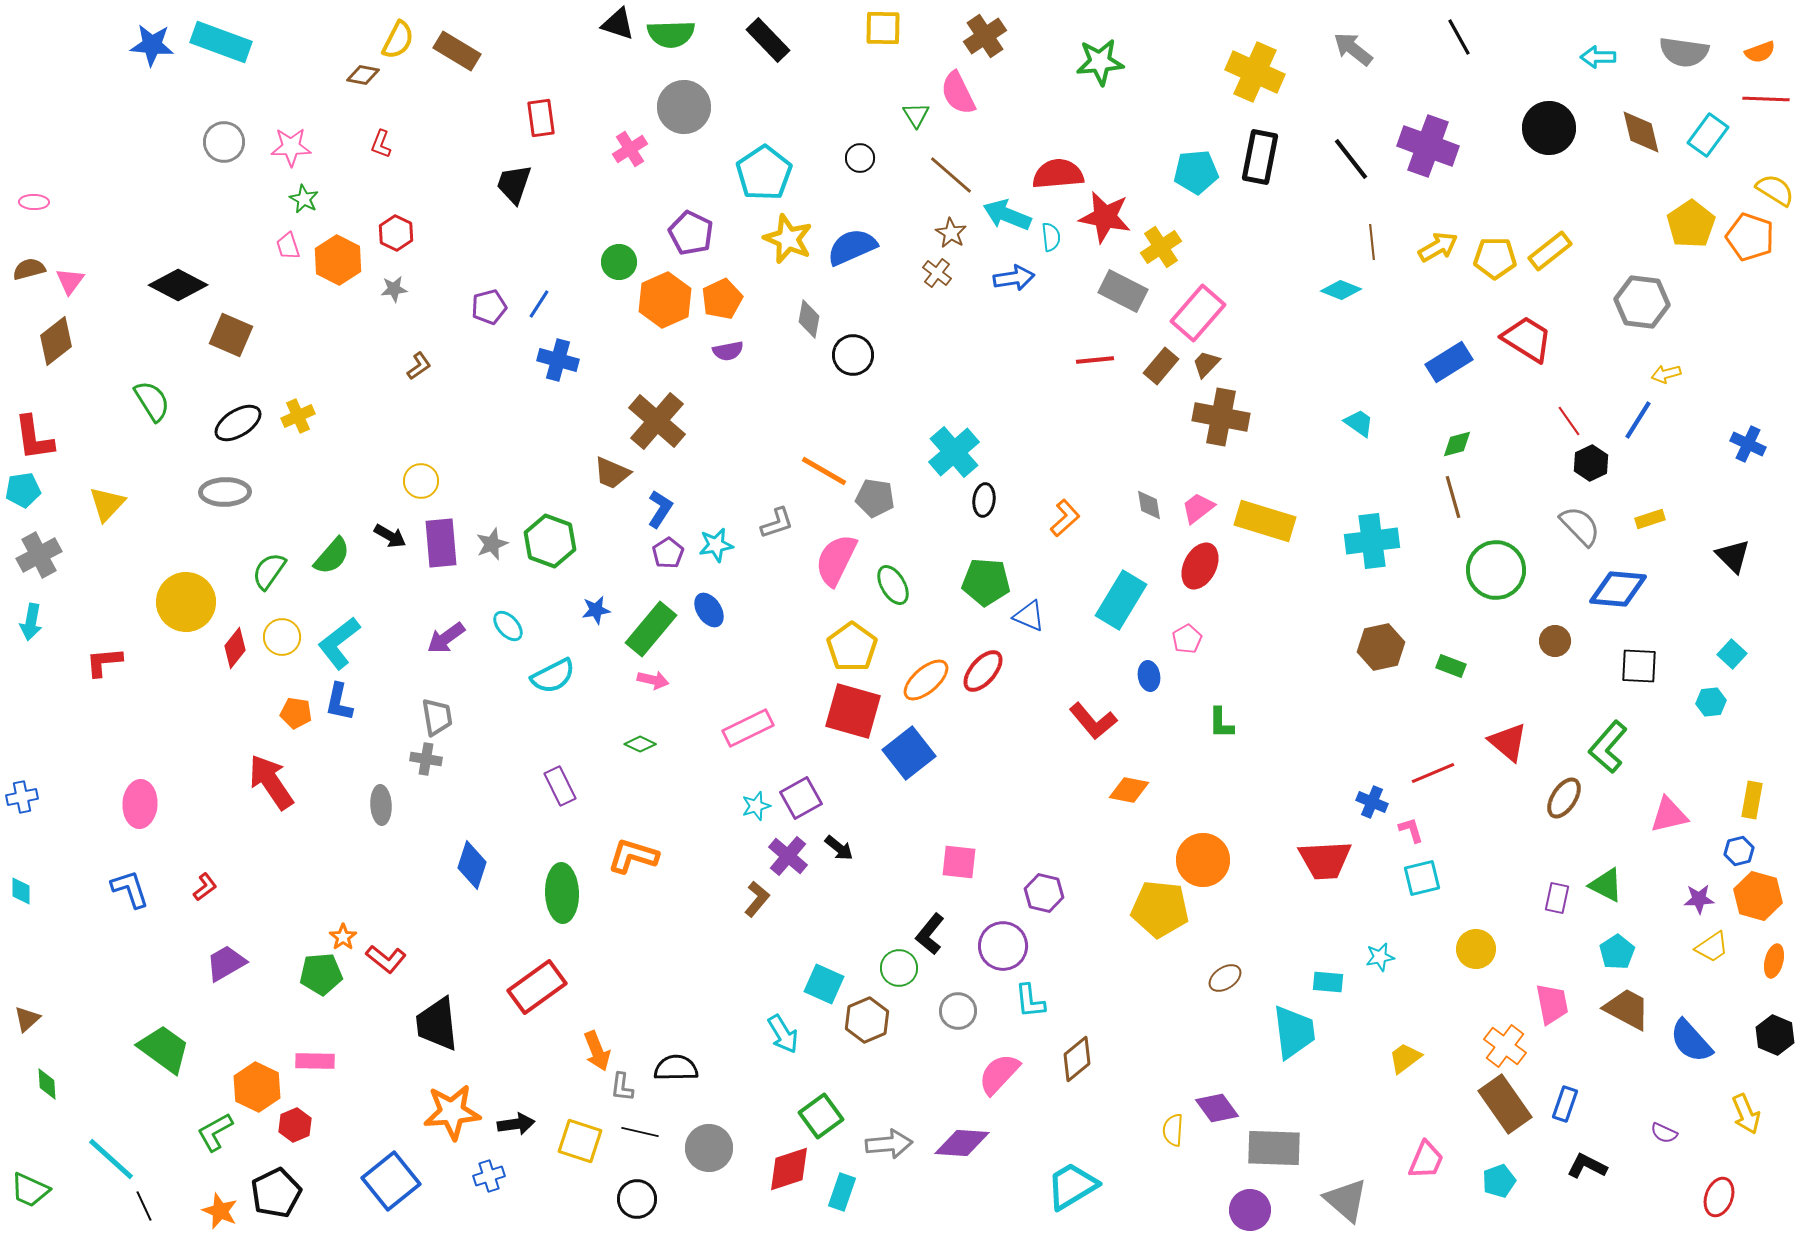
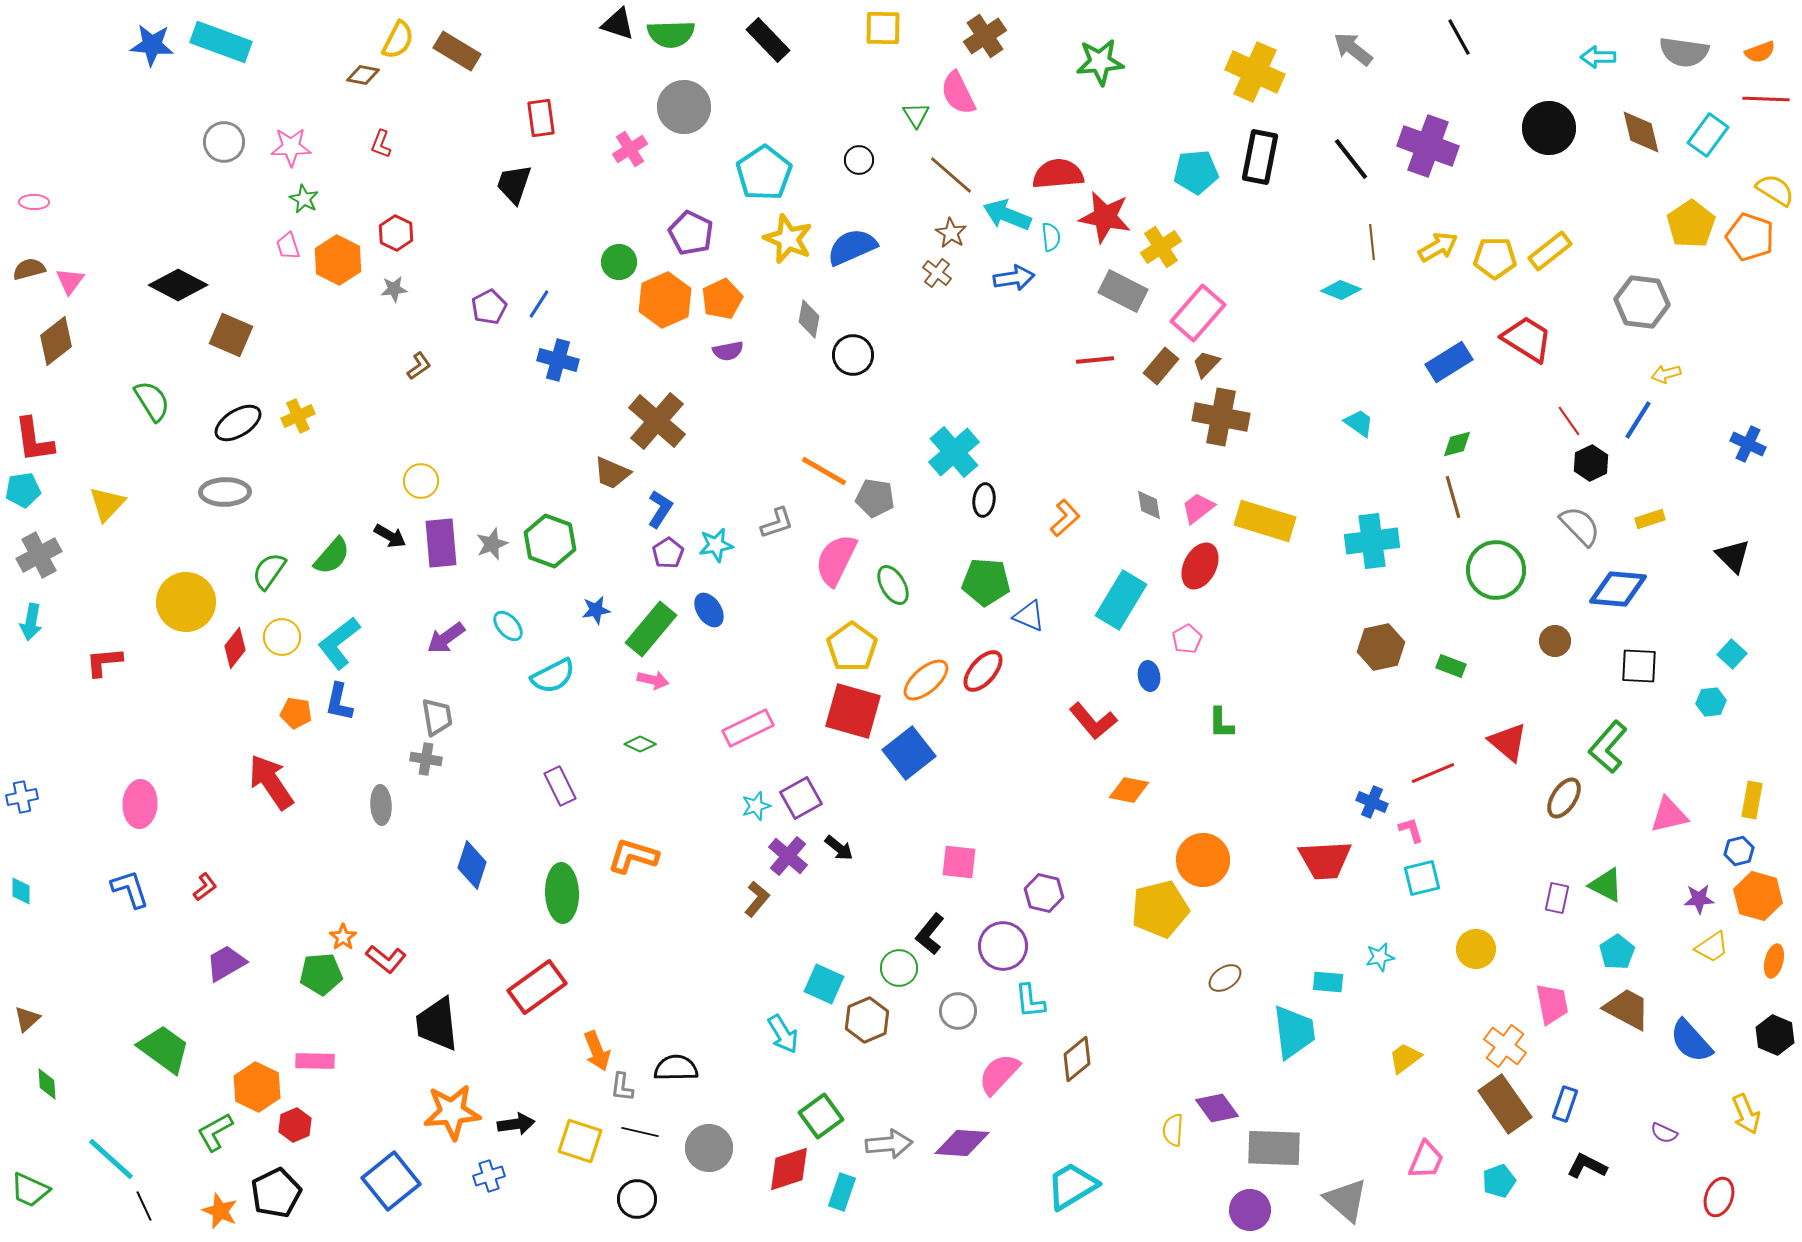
black circle at (860, 158): moved 1 px left, 2 px down
purple pentagon at (489, 307): rotated 12 degrees counterclockwise
red L-shape at (34, 438): moved 2 px down
yellow pentagon at (1160, 909): rotated 20 degrees counterclockwise
